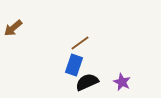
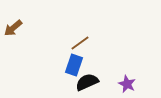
purple star: moved 5 px right, 2 px down
